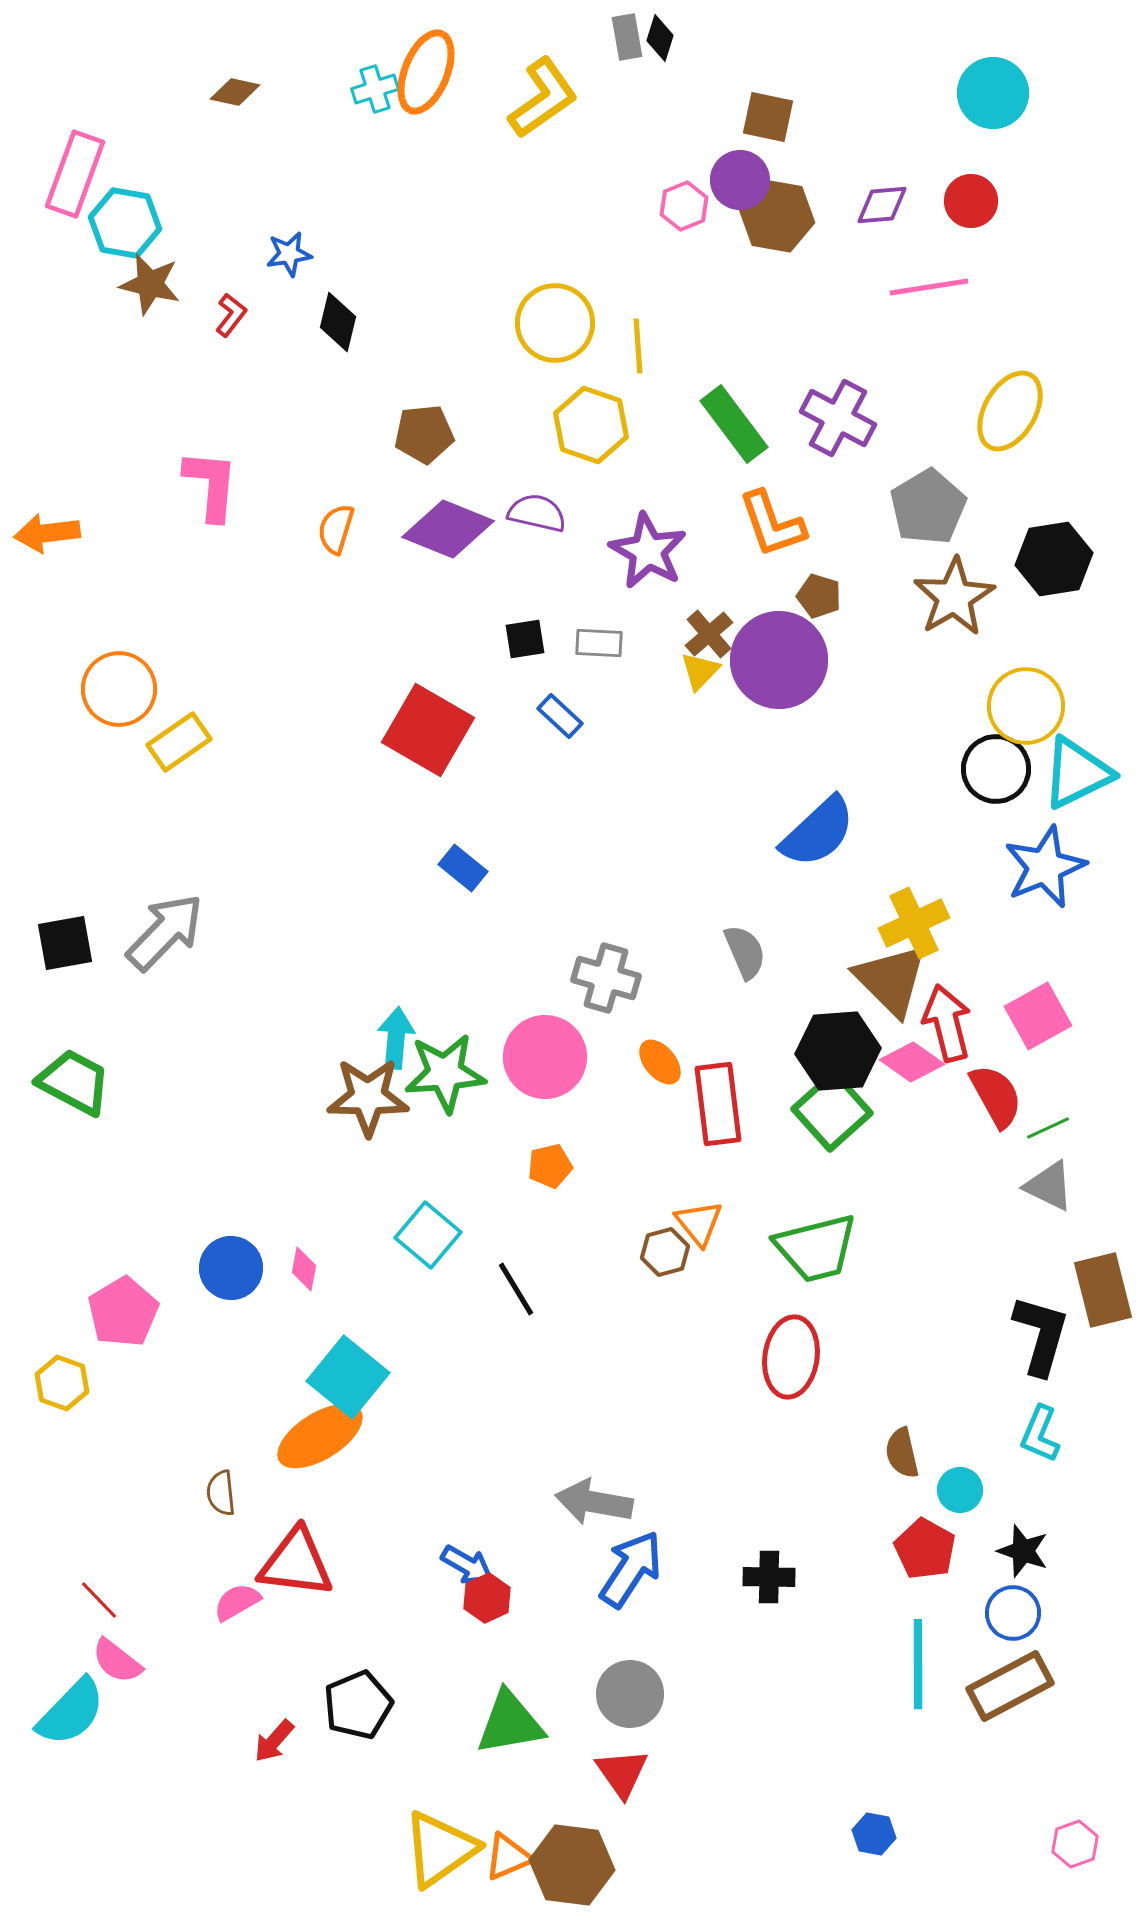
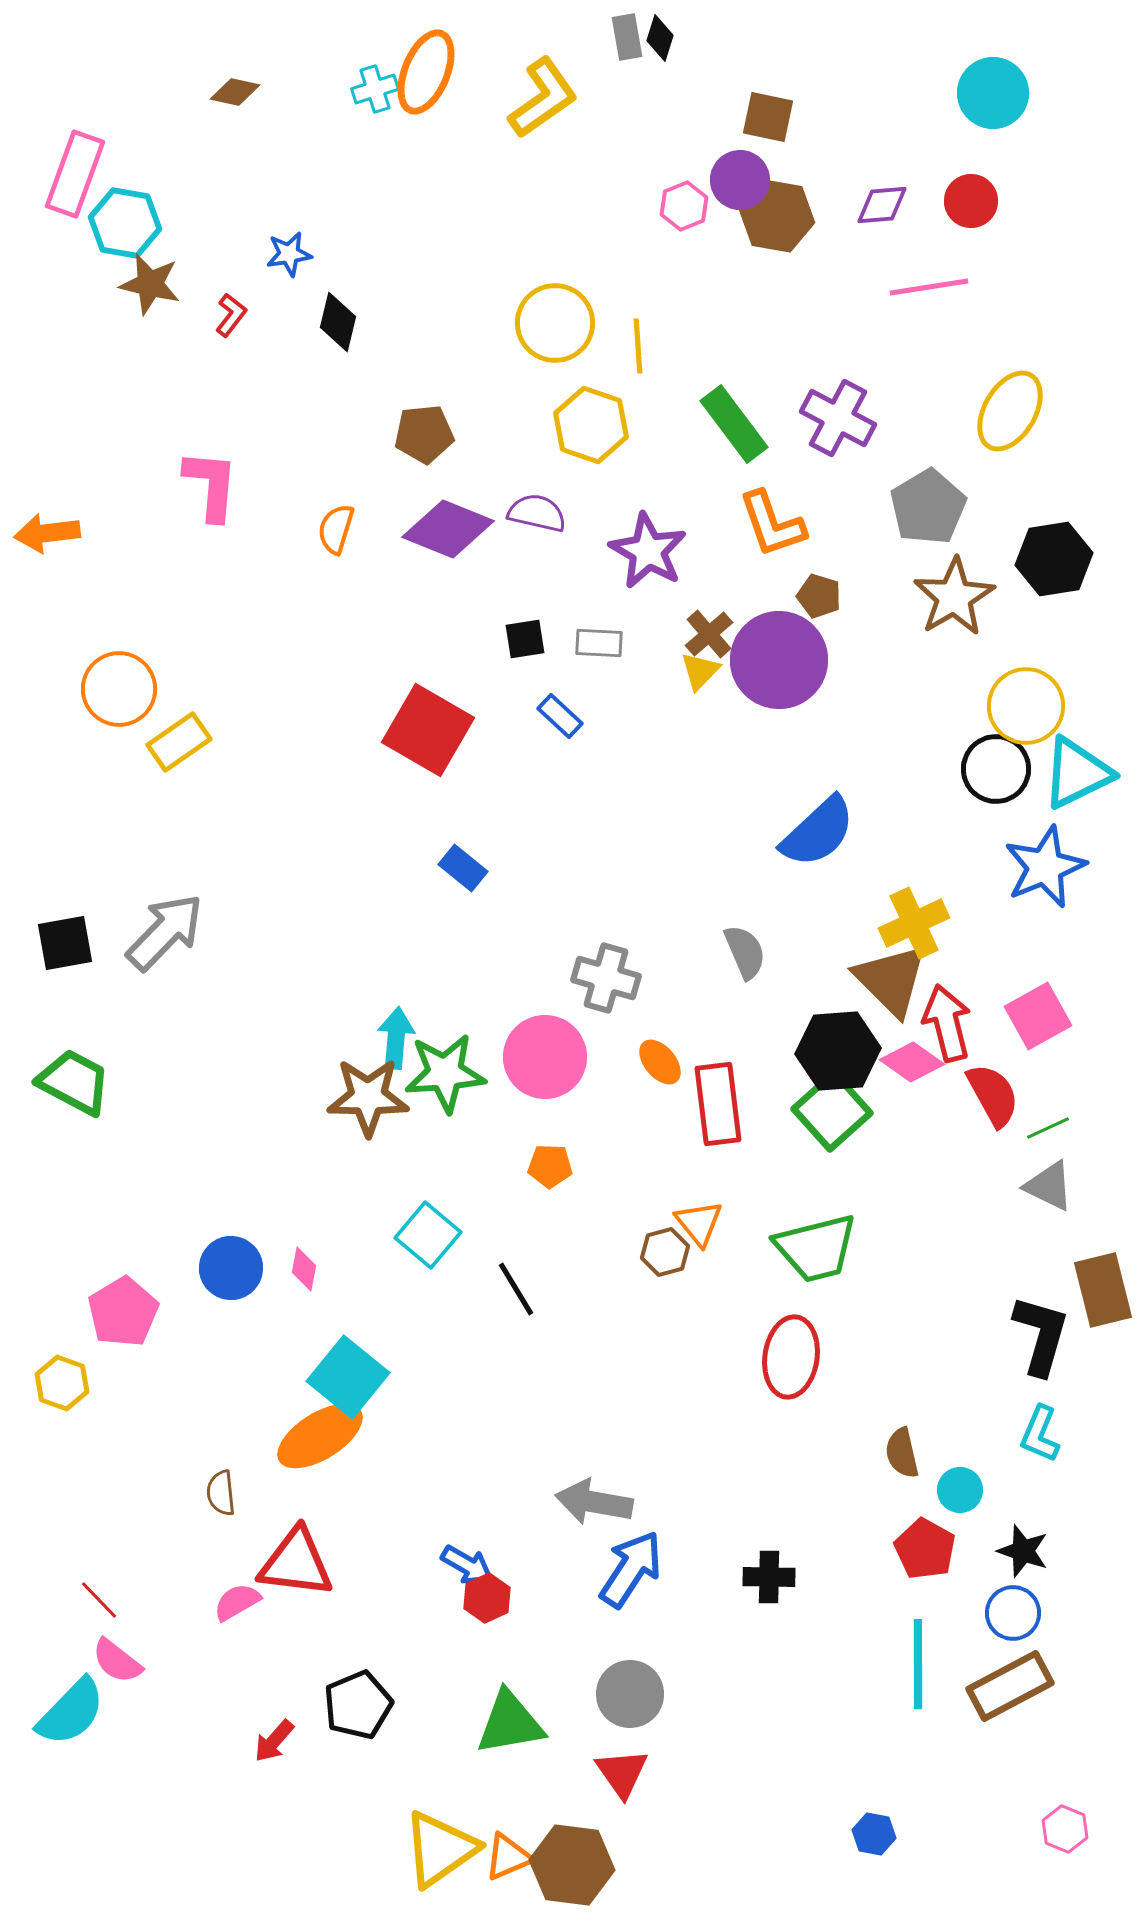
red semicircle at (996, 1096): moved 3 px left, 1 px up
orange pentagon at (550, 1166): rotated 15 degrees clockwise
pink hexagon at (1075, 1844): moved 10 px left, 15 px up; rotated 18 degrees counterclockwise
